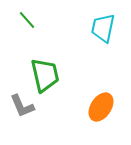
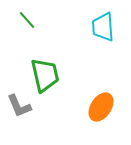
cyan trapezoid: moved 1 px up; rotated 16 degrees counterclockwise
gray L-shape: moved 3 px left
